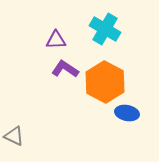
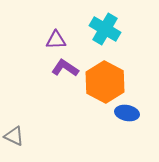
purple L-shape: moved 1 px up
